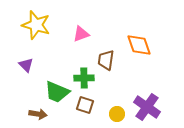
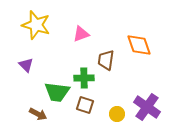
green trapezoid: rotated 16 degrees counterclockwise
brown arrow: rotated 18 degrees clockwise
